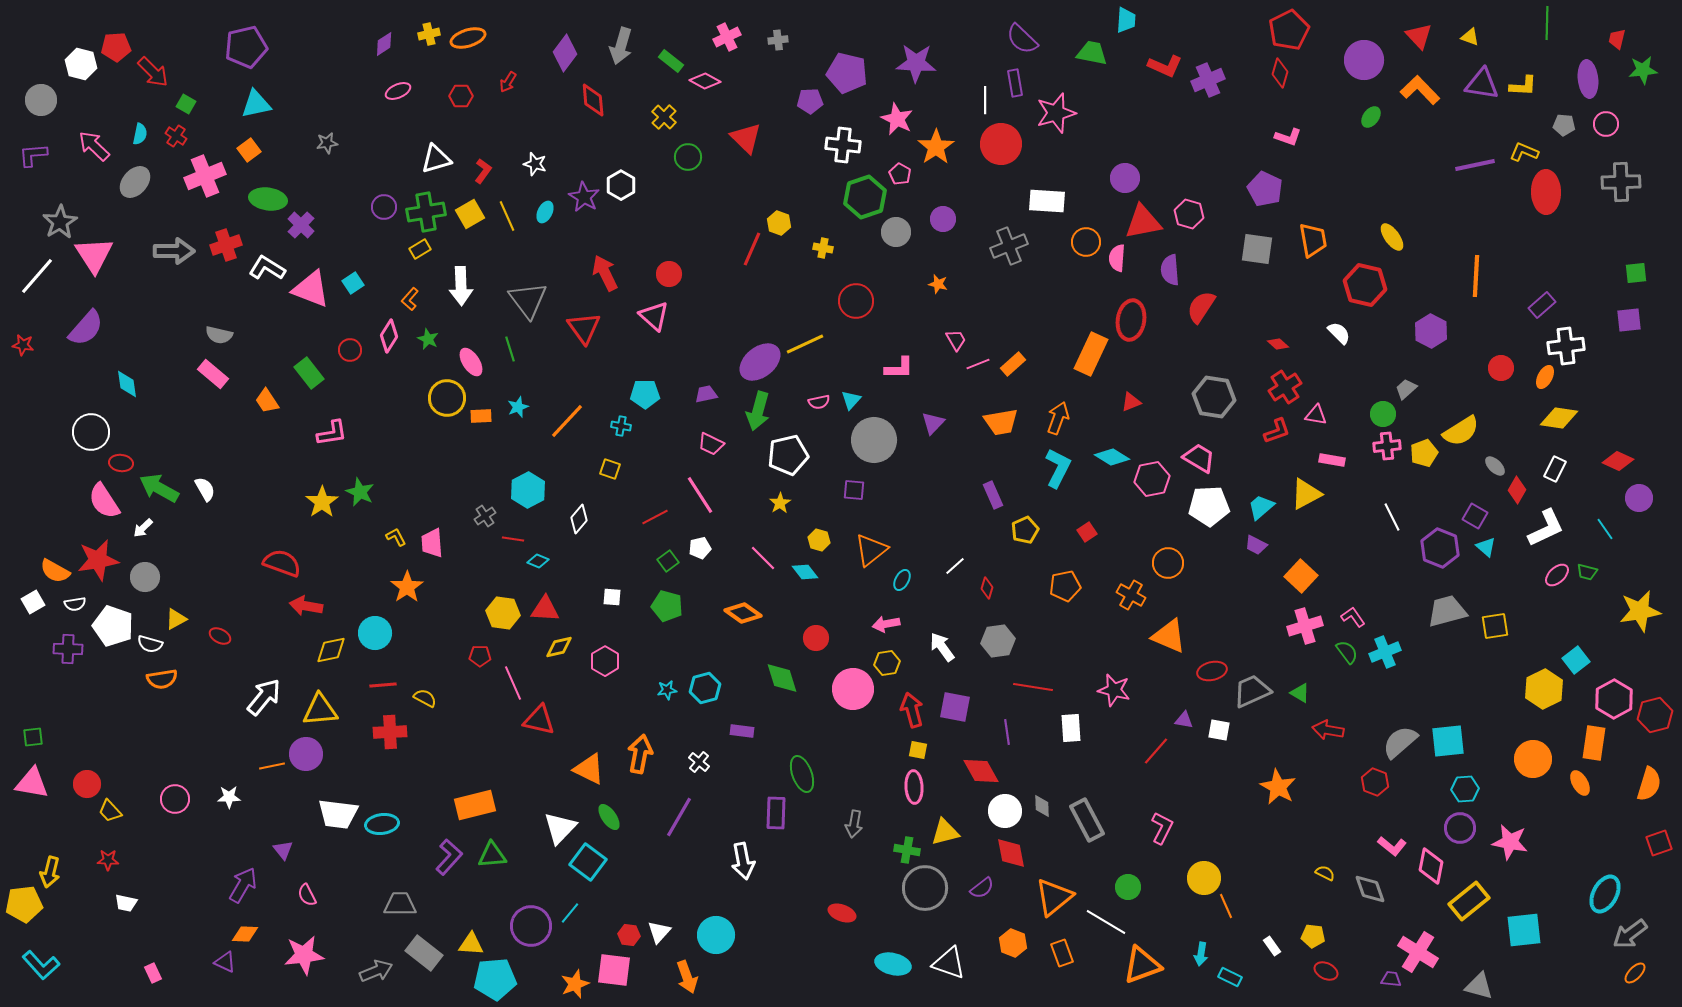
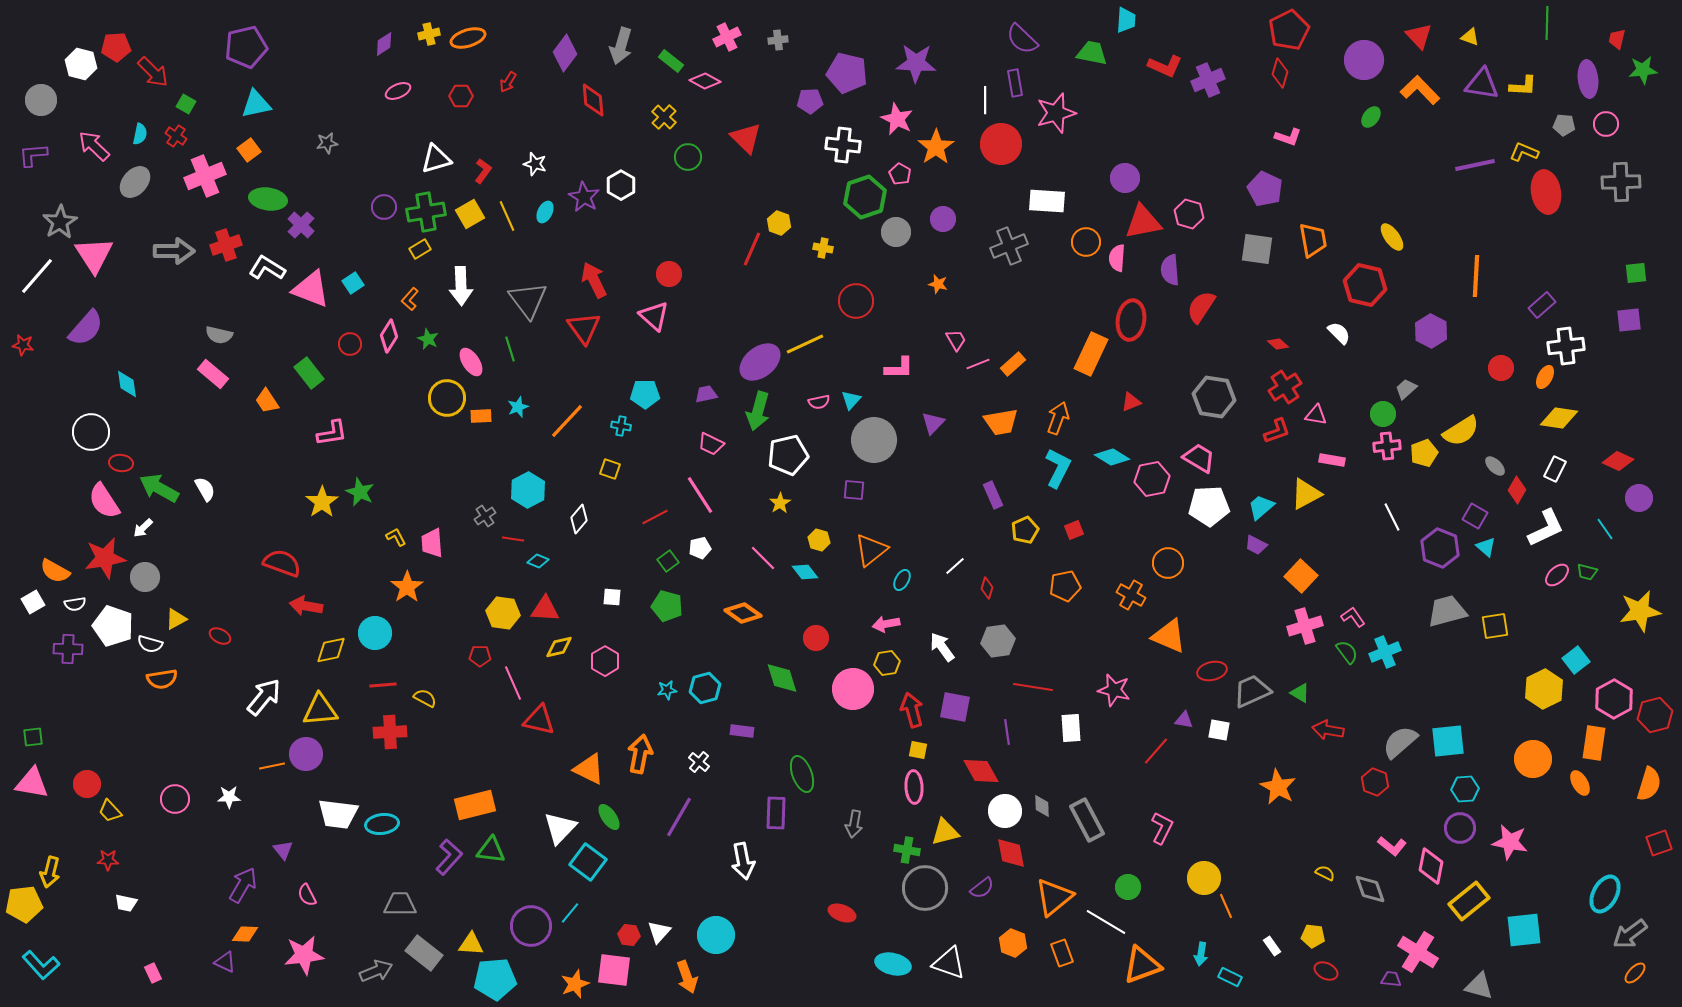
red ellipse at (1546, 192): rotated 9 degrees counterclockwise
red arrow at (605, 273): moved 11 px left, 7 px down
red circle at (350, 350): moved 6 px up
red square at (1087, 532): moved 13 px left, 2 px up; rotated 12 degrees clockwise
red star at (98, 560): moved 7 px right, 2 px up
green triangle at (492, 855): moved 1 px left, 5 px up; rotated 12 degrees clockwise
